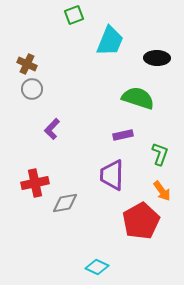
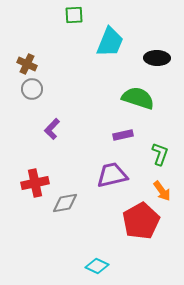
green square: rotated 18 degrees clockwise
cyan trapezoid: moved 1 px down
purple trapezoid: rotated 76 degrees clockwise
cyan diamond: moved 1 px up
